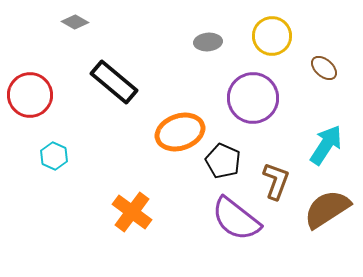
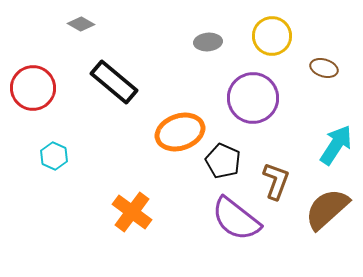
gray diamond: moved 6 px right, 2 px down
brown ellipse: rotated 24 degrees counterclockwise
red circle: moved 3 px right, 7 px up
cyan arrow: moved 10 px right
brown semicircle: rotated 9 degrees counterclockwise
